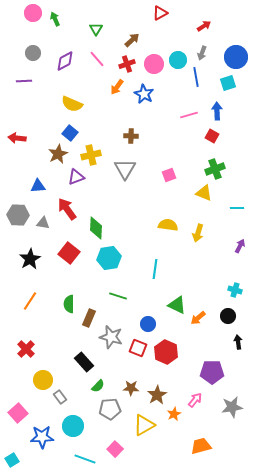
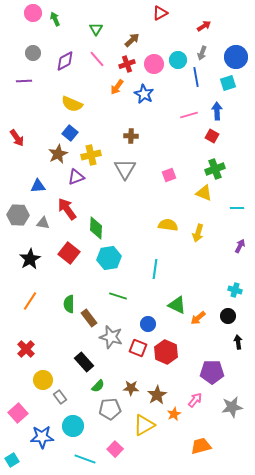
red arrow at (17, 138): rotated 132 degrees counterclockwise
brown rectangle at (89, 318): rotated 60 degrees counterclockwise
